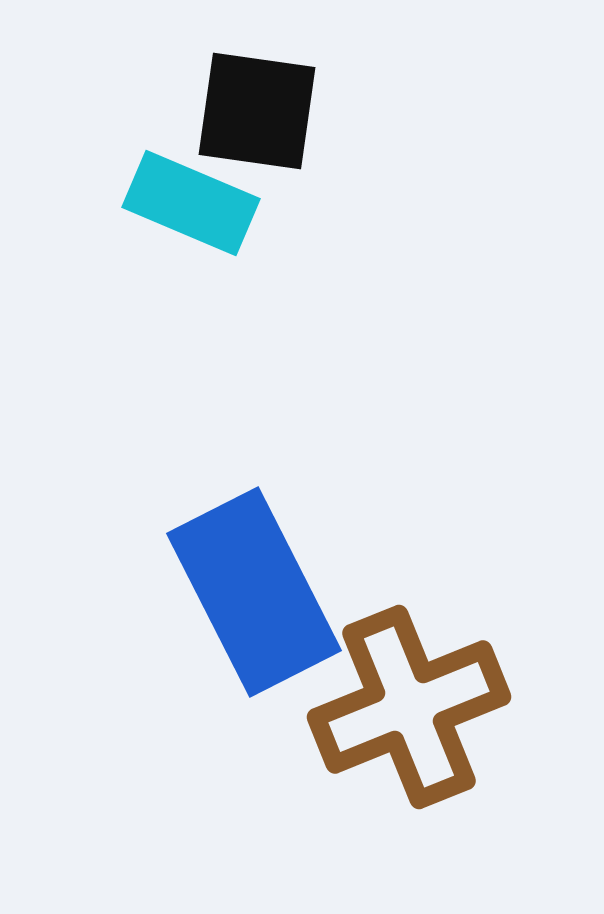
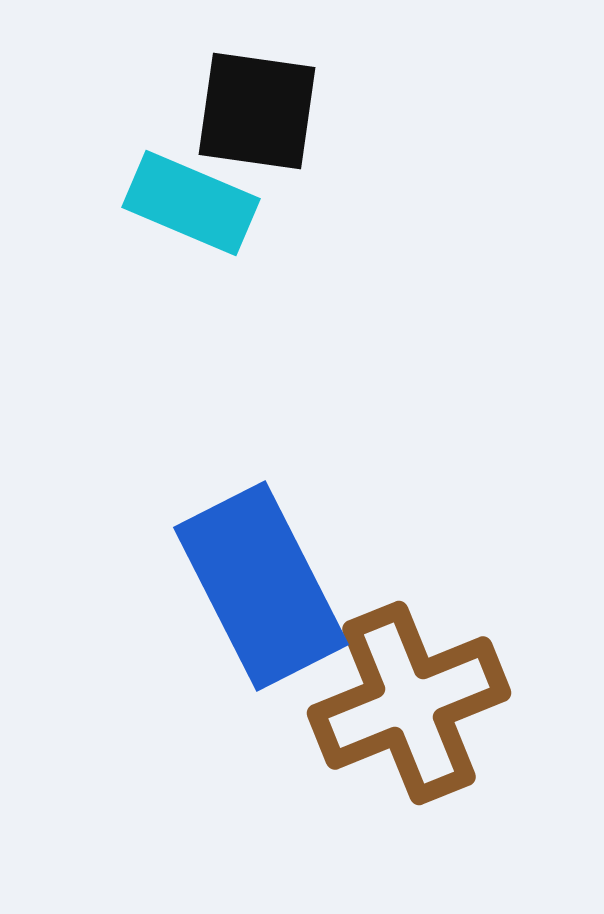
blue rectangle: moved 7 px right, 6 px up
brown cross: moved 4 px up
